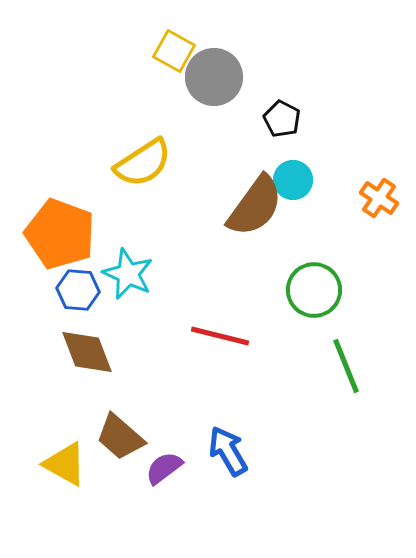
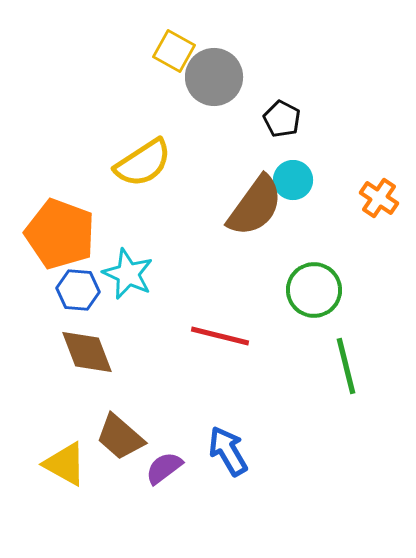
green line: rotated 8 degrees clockwise
